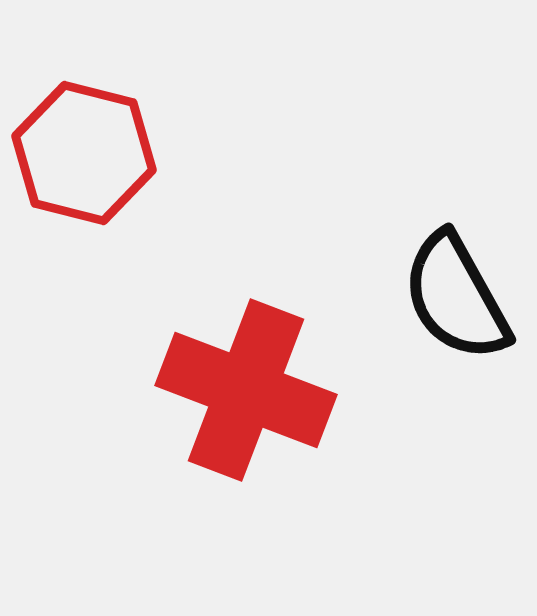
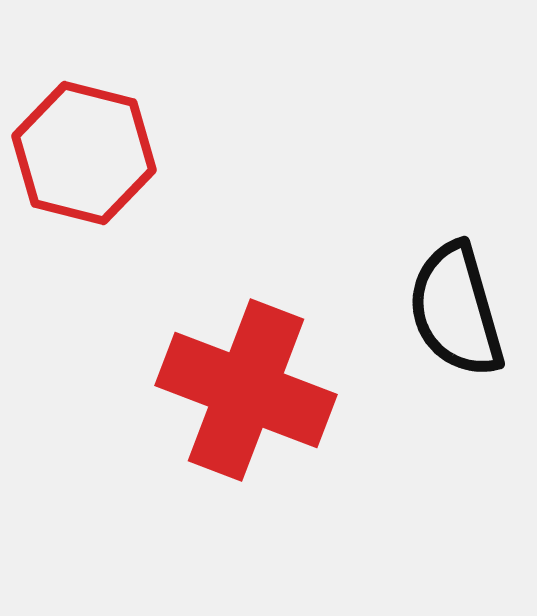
black semicircle: moved 13 px down; rotated 13 degrees clockwise
